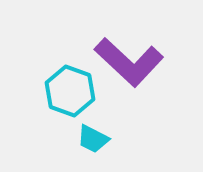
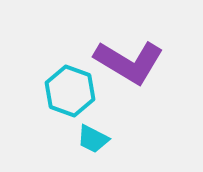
purple L-shape: rotated 12 degrees counterclockwise
